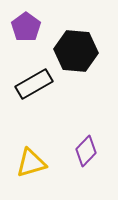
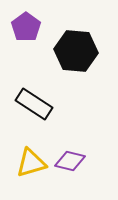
black rectangle: moved 20 px down; rotated 63 degrees clockwise
purple diamond: moved 16 px left, 10 px down; rotated 60 degrees clockwise
